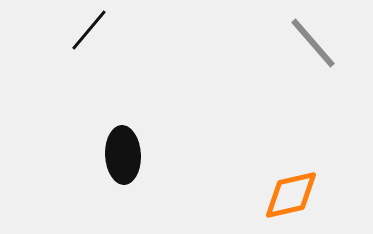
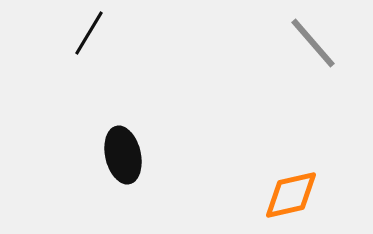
black line: moved 3 px down; rotated 9 degrees counterclockwise
black ellipse: rotated 10 degrees counterclockwise
